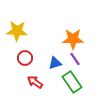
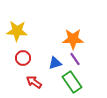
red circle: moved 2 px left
red arrow: moved 1 px left
